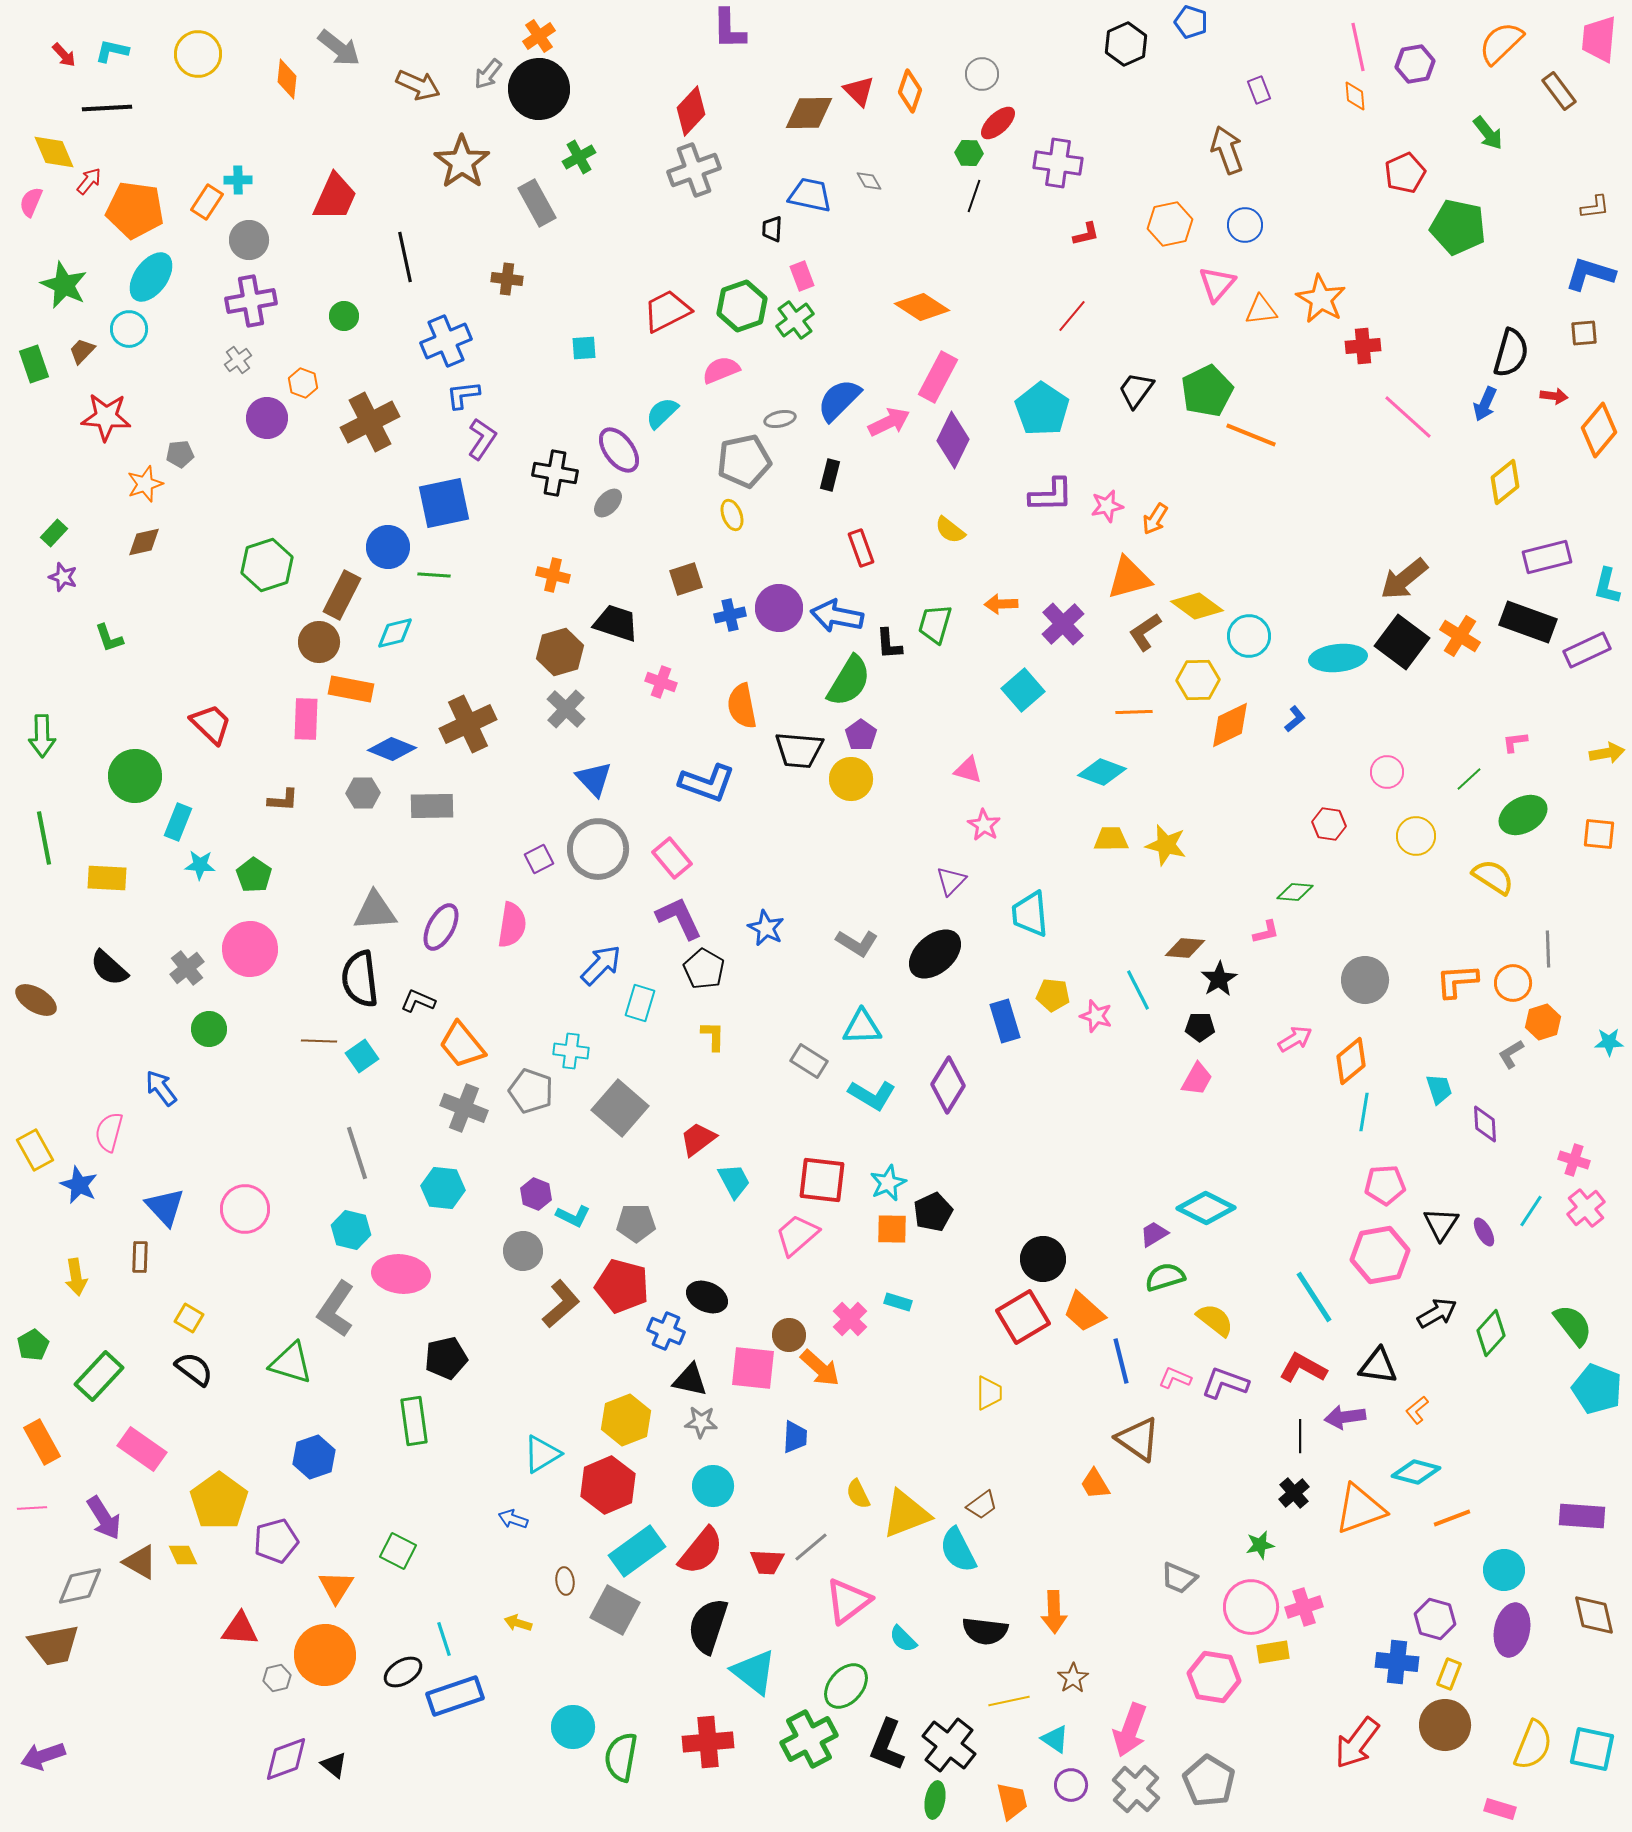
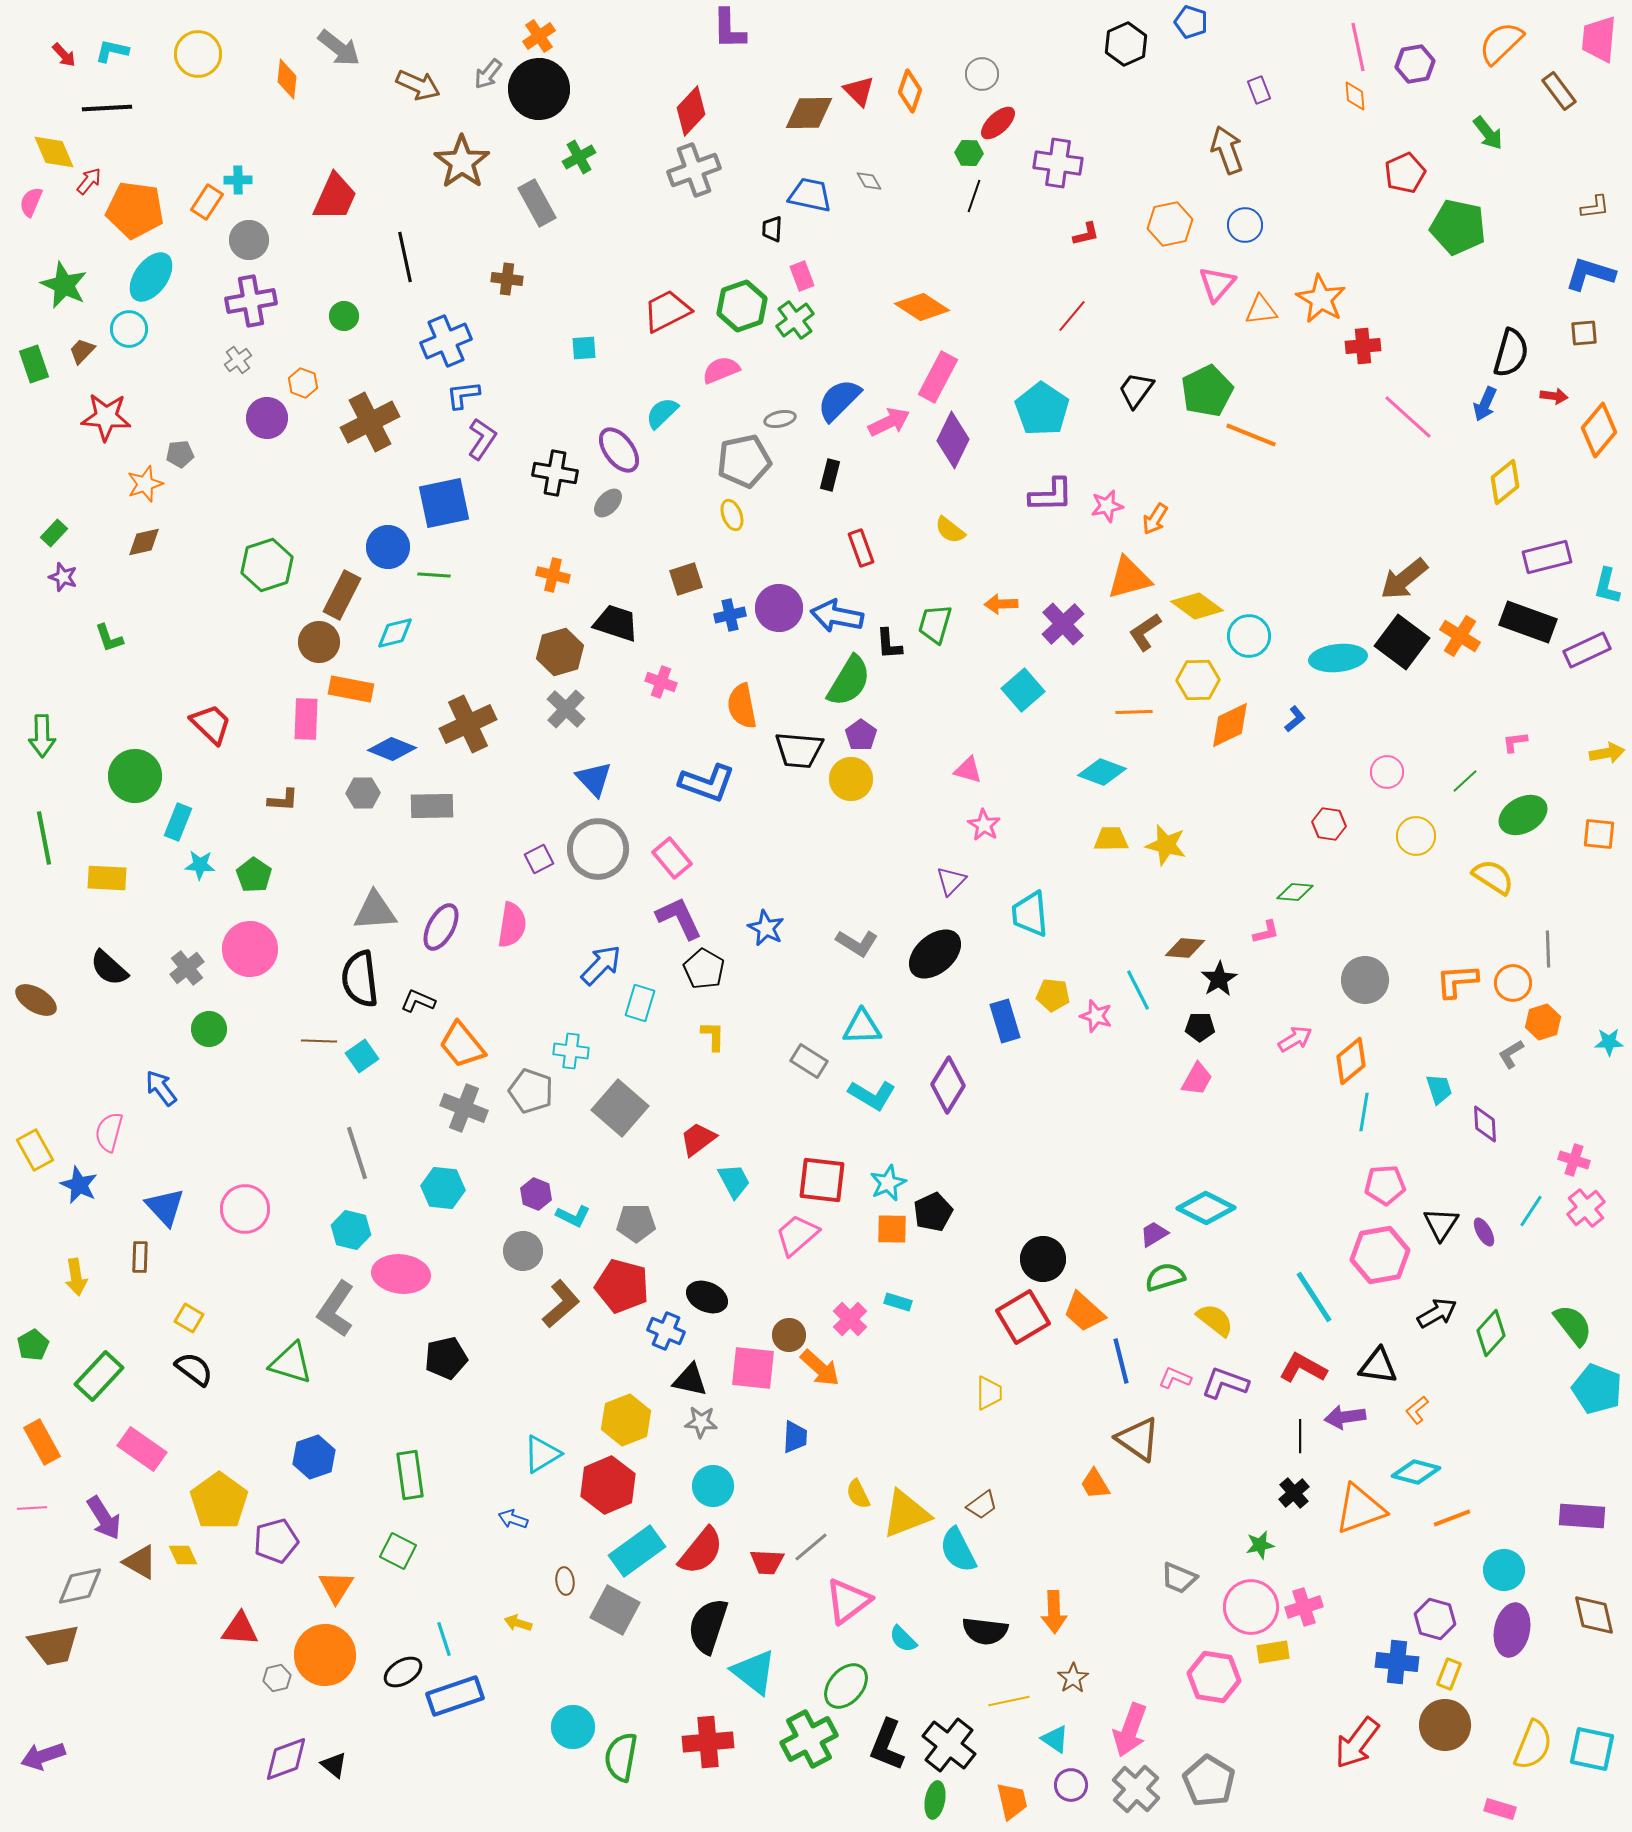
green line at (1469, 779): moved 4 px left, 2 px down
green rectangle at (414, 1421): moved 4 px left, 54 px down
